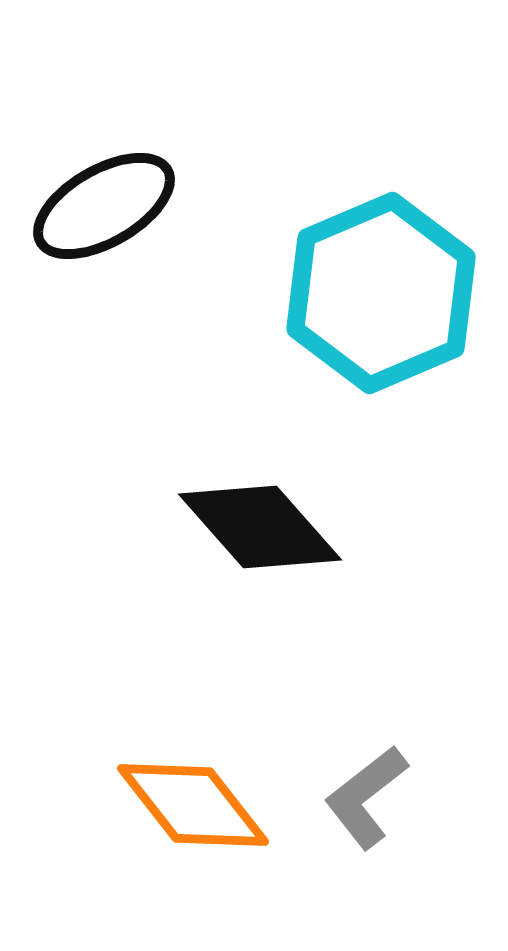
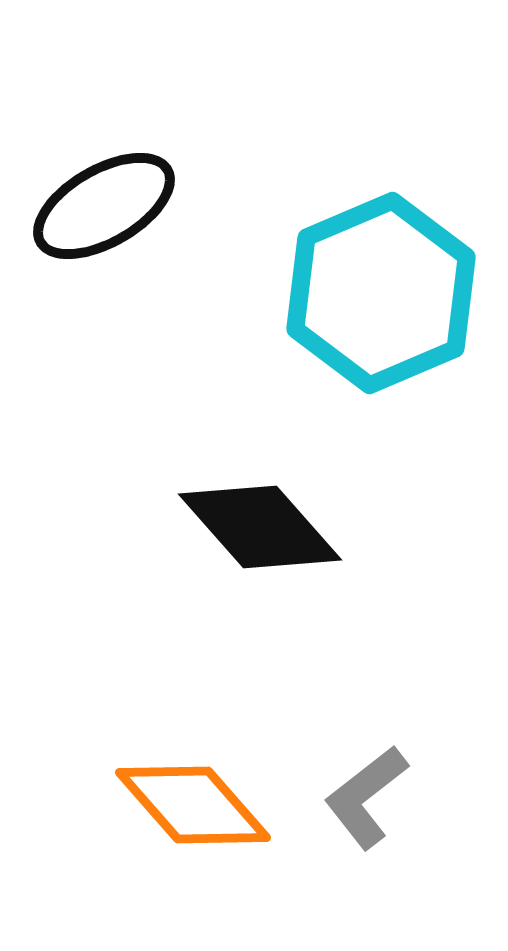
orange diamond: rotated 3 degrees counterclockwise
